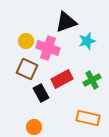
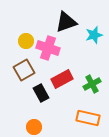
cyan star: moved 7 px right, 6 px up
brown square: moved 3 px left, 1 px down; rotated 35 degrees clockwise
green cross: moved 4 px down
